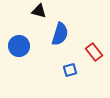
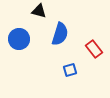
blue circle: moved 7 px up
red rectangle: moved 3 px up
